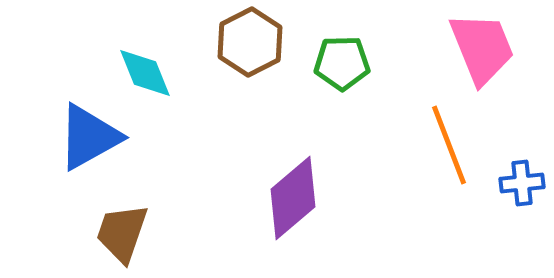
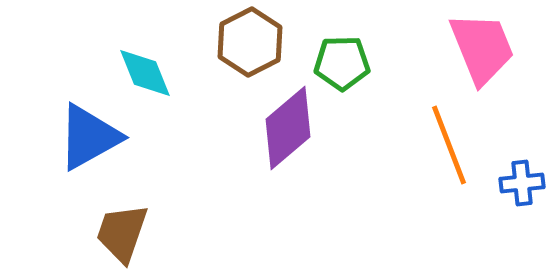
purple diamond: moved 5 px left, 70 px up
